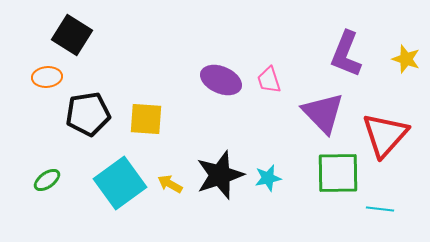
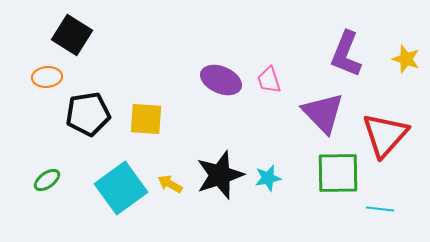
cyan square: moved 1 px right, 5 px down
